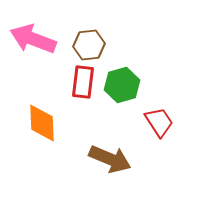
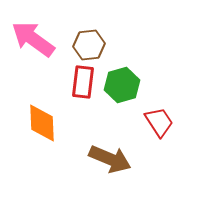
pink arrow: rotated 15 degrees clockwise
